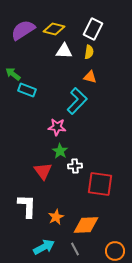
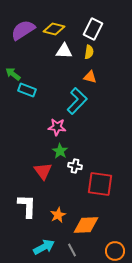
white cross: rotated 16 degrees clockwise
orange star: moved 2 px right, 2 px up
gray line: moved 3 px left, 1 px down
